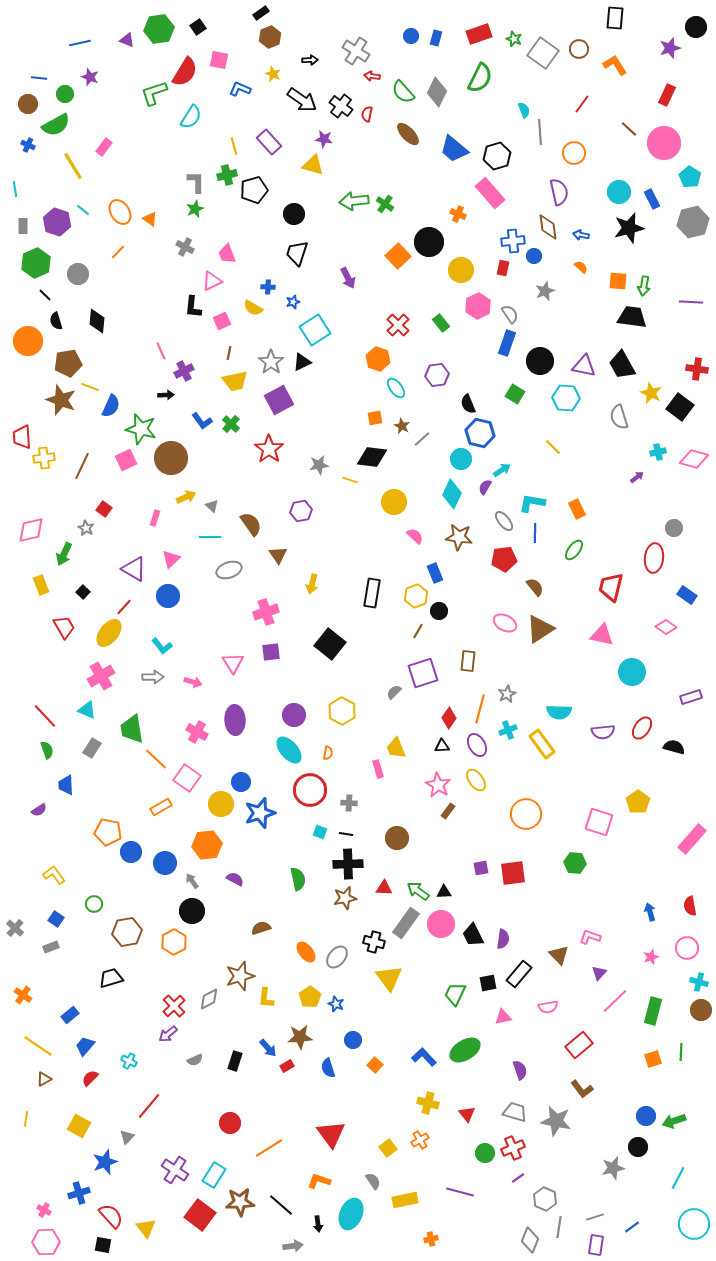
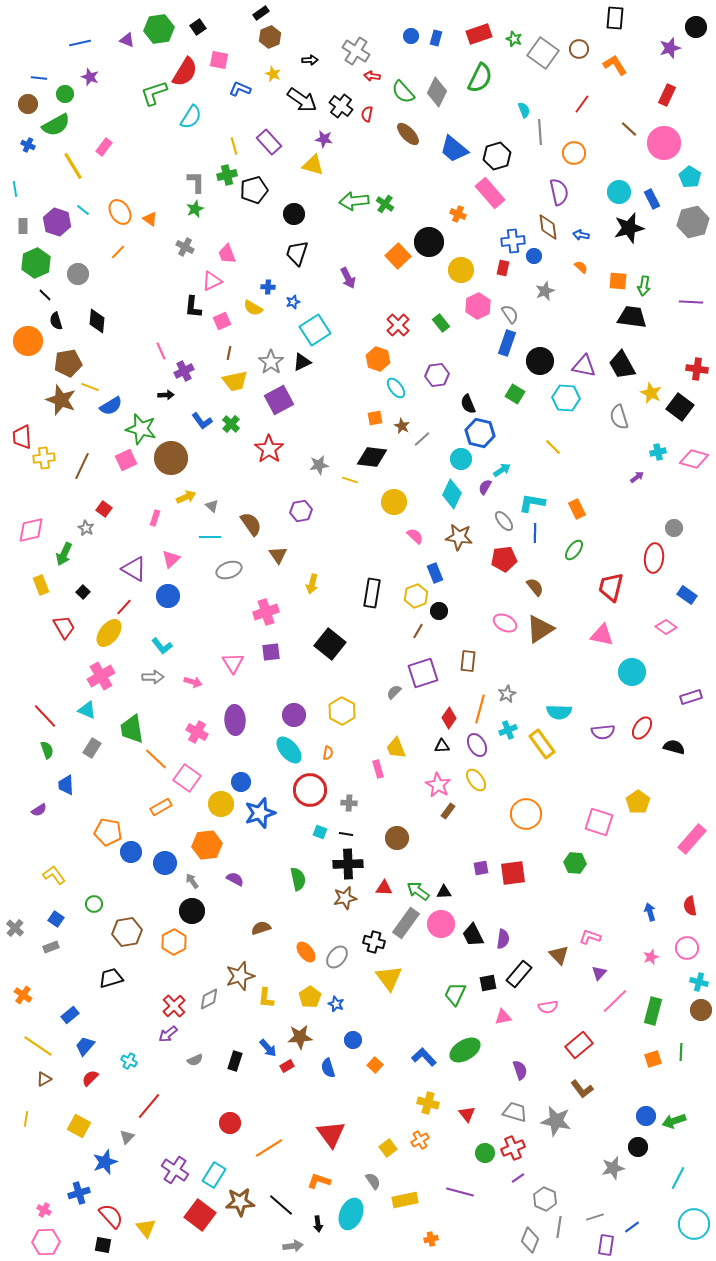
blue semicircle at (111, 406): rotated 35 degrees clockwise
purple rectangle at (596, 1245): moved 10 px right
